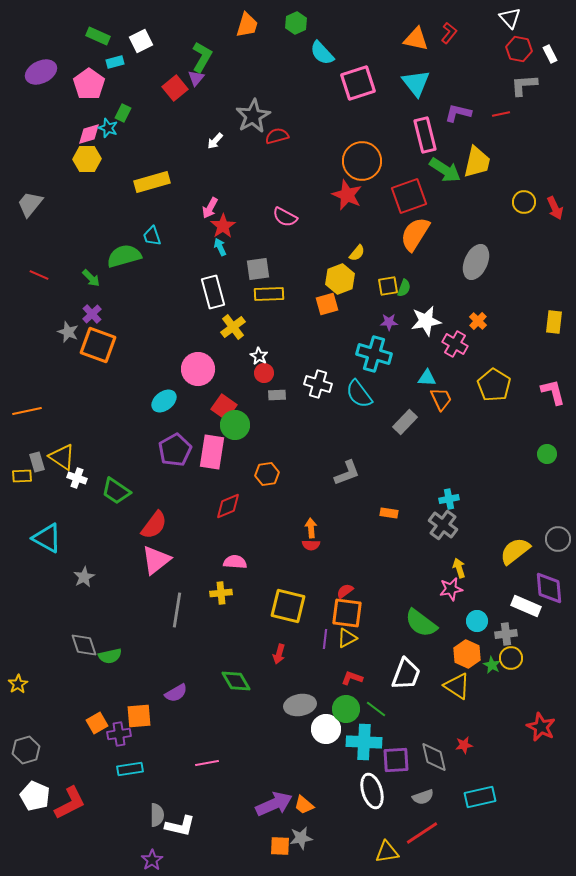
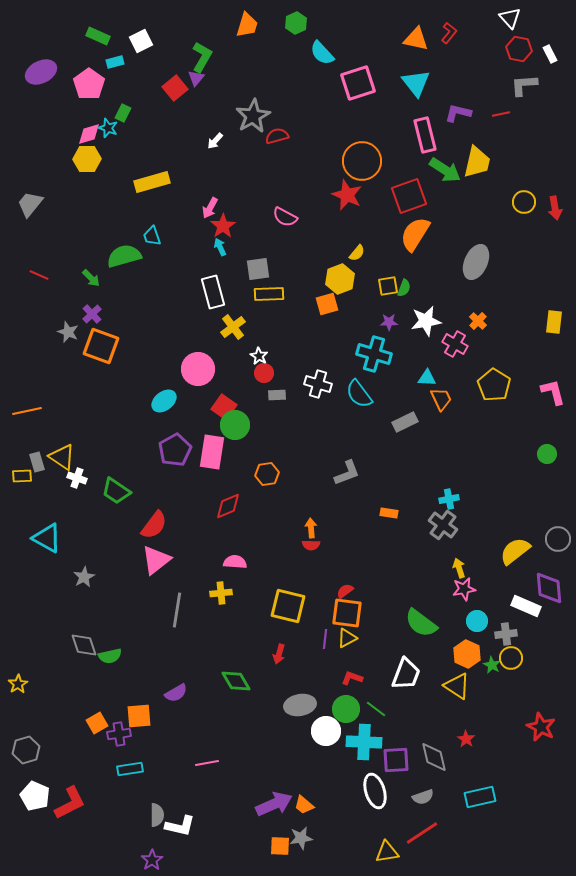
red arrow at (555, 208): rotated 15 degrees clockwise
orange square at (98, 345): moved 3 px right, 1 px down
gray rectangle at (405, 422): rotated 20 degrees clockwise
pink star at (451, 589): moved 13 px right
white circle at (326, 729): moved 2 px down
red star at (464, 745): moved 2 px right, 6 px up; rotated 30 degrees counterclockwise
white ellipse at (372, 791): moved 3 px right
